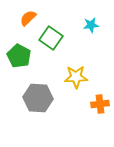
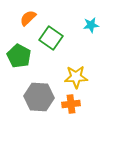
gray hexagon: moved 1 px right, 1 px up
orange cross: moved 29 px left
